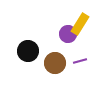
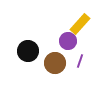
yellow rectangle: rotated 10 degrees clockwise
purple circle: moved 7 px down
purple line: rotated 56 degrees counterclockwise
